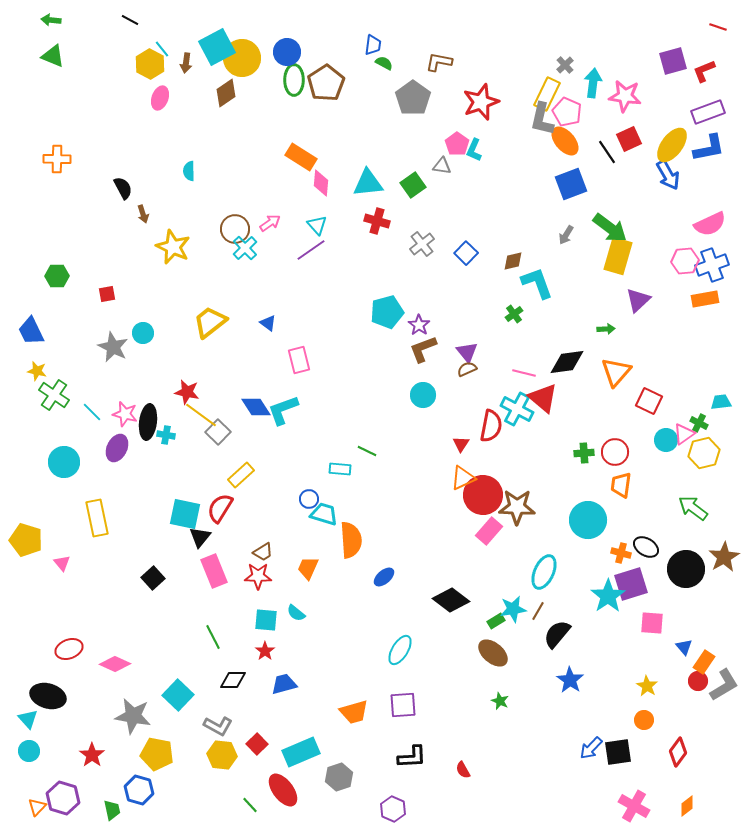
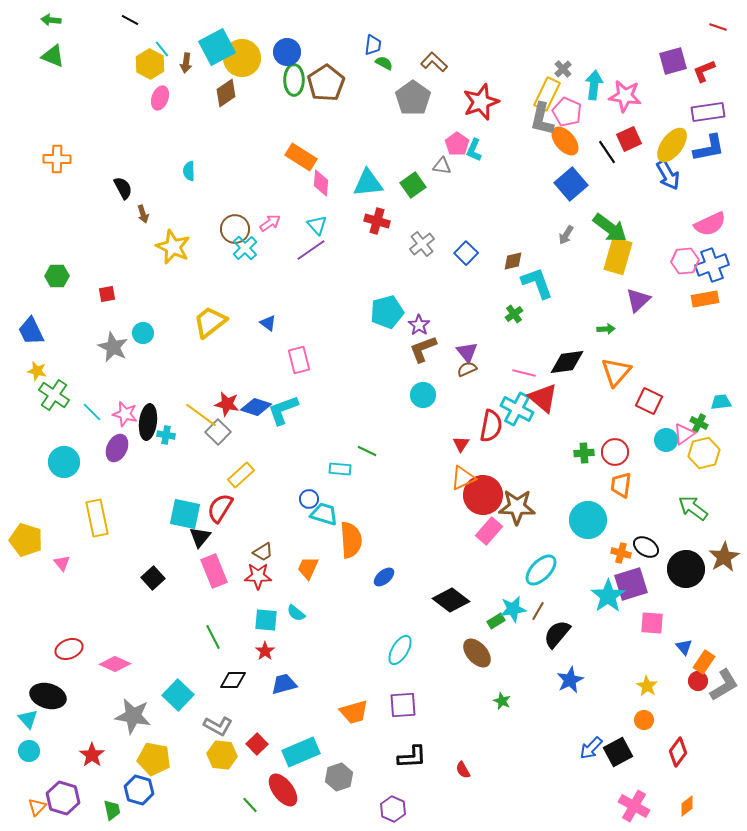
brown L-shape at (439, 62): moved 5 px left; rotated 32 degrees clockwise
gray cross at (565, 65): moved 2 px left, 4 px down
cyan arrow at (593, 83): moved 1 px right, 2 px down
purple rectangle at (708, 112): rotated 12 degrees clockwise
blue square at (571, 184): rotated 20 degrees counterclockwise
red star at (187, 392): moved 40 px right, 12 px down
blue diamond at (256, 407): rotated 40 degrees counterclockwise
cyan ellipse at (544, 572): moved 3 px left, 2 px up; rotated 20 degrees clockwise
brown ellipse at (493, 653): moved 16 px left; rotated 8 degrees clockwise
blue star at (570, 680): rotated 12 degrees clockwise
green star at (500, 701): moved 2 px right
black square at (618, 752): rotated 20 degrees counterclockwise
yellow pentagon at (157, 754): moved 3 px left, 5 px down
